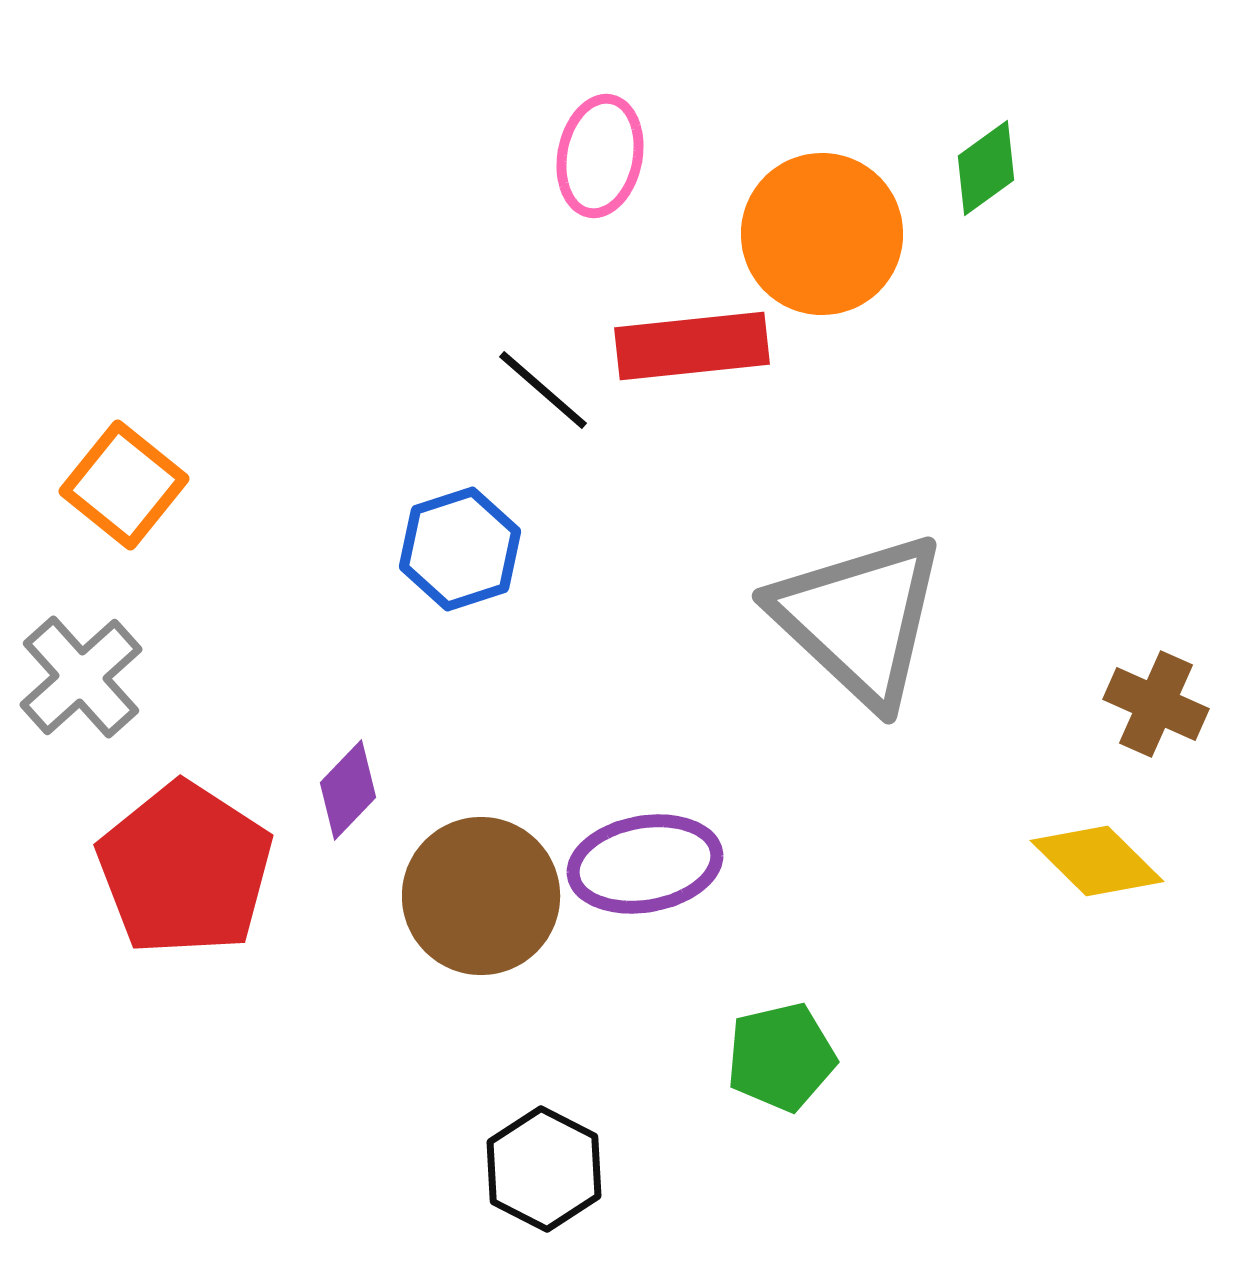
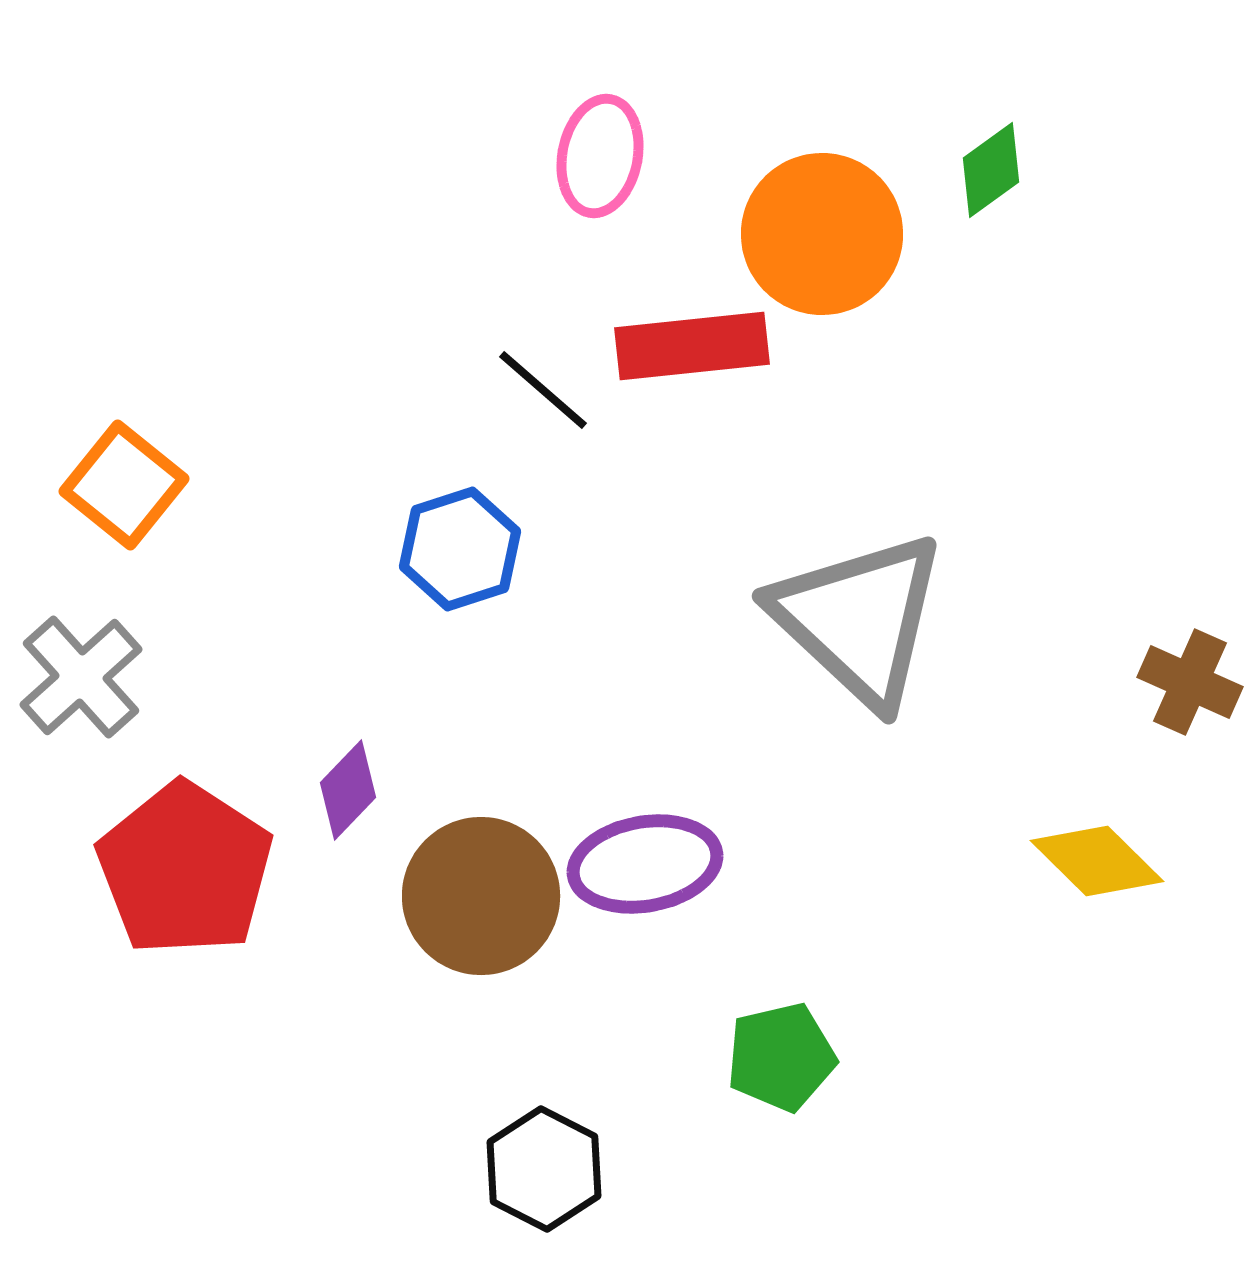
green diamond: moved 5 px right, 2 px down
brown cross: moved 34 px right, 22 px up
